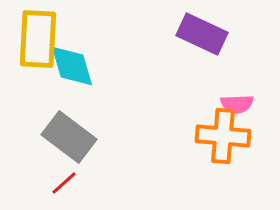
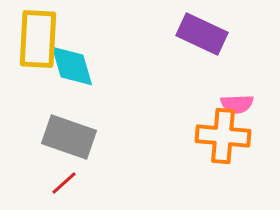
gray rectangle: rotated 18 degrees counterclockwise
